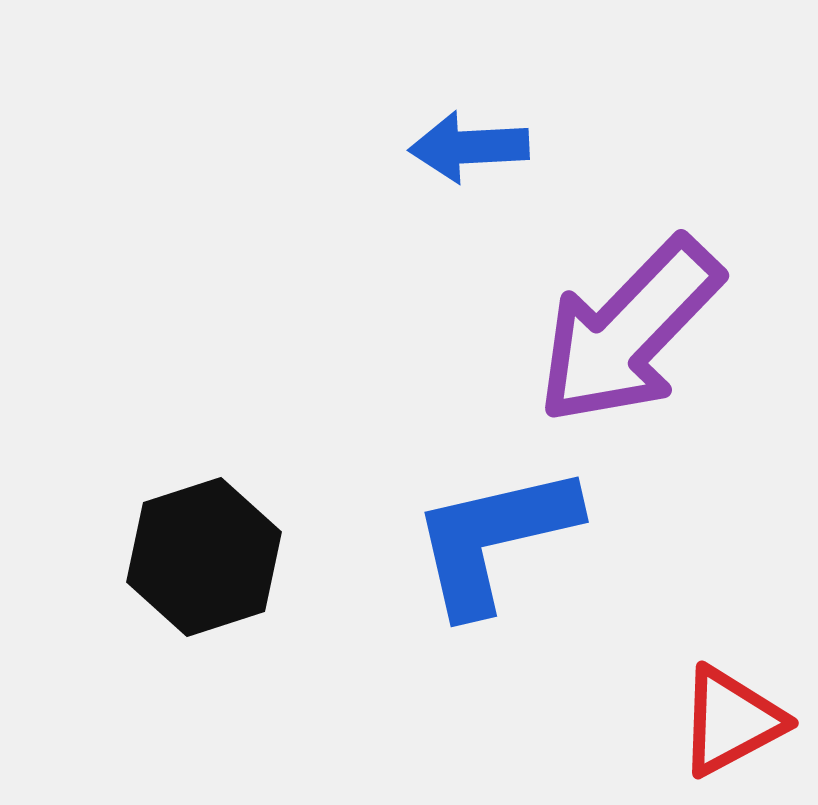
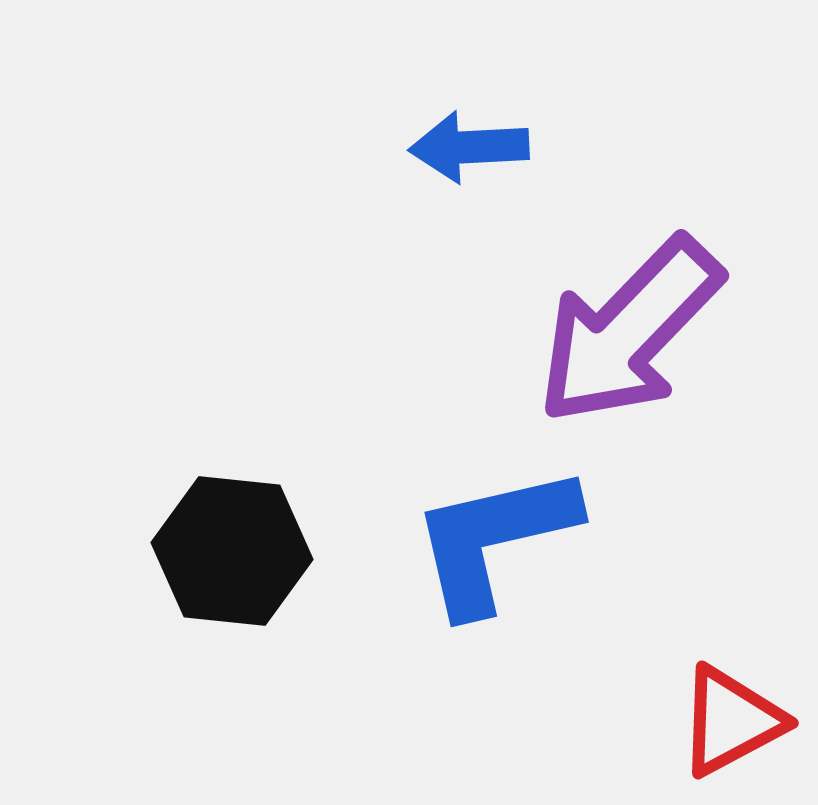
black hexagon: moved 28 px right, 6 px up; rotated 24 degrees clockwise
